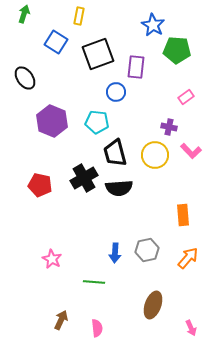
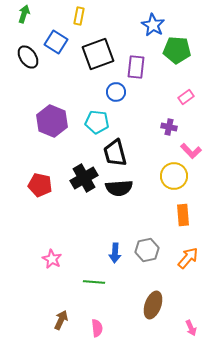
black ellipse: moved 3 px right, 21 px up
yellow circle: moved 19 px right, 21 px down
